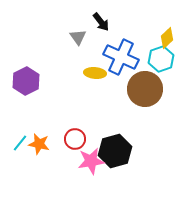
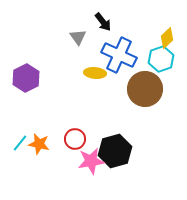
black arrow: moved 2 px right
blue cross: moved 2 px left, 2 px up
purple hexagon: moved 3 px up
